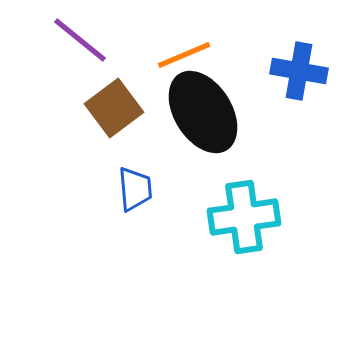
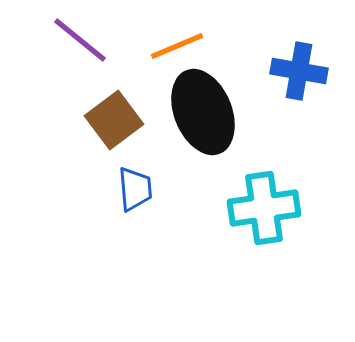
orange line: moved 7 px left, 9 px up
brown square: moved 12 px down
black ellipse: rotated 10 degrees clockwise
cyan cross: moved 20 px right, 9 px up
